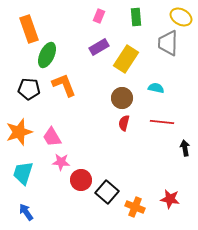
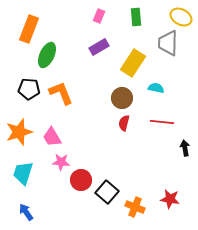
orange rectangle: rotated 40 degrees clockwise
yellow rectangle: moved 7 px right, 4 px down
orange L-shape: moved 3 px left, 8 px down
